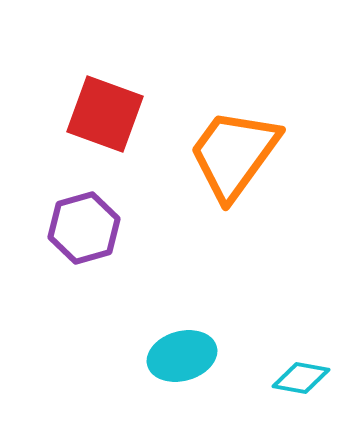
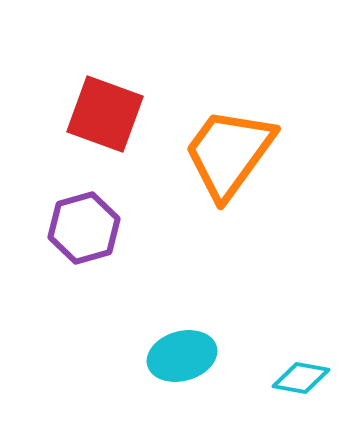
orange trapezoid: moved 5 px left, 1 px up
